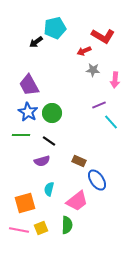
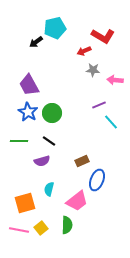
pink arrow: rotated 91 degrees clockwise
green line: moved 2 px left, 6 px down
brown rectangle: moved 3 px right; rotated 48 degrees counterclockwise
blue ellipse: rotated 55 degrees clockwise
yellow square: rotated 16 degrees counterclockwise
